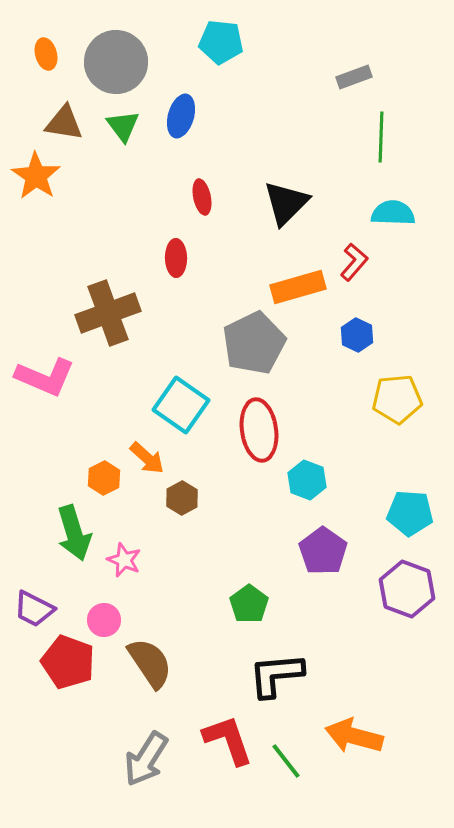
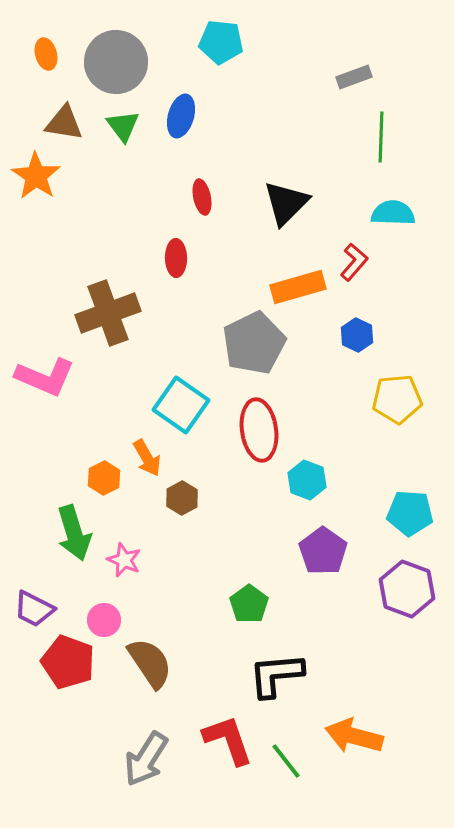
orange arrow at (147, 458): rotated 18 degrees clockwise
